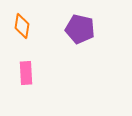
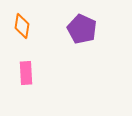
purple pentagon: moved 2 px right; rotated 12 degrees clockwise
